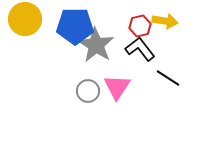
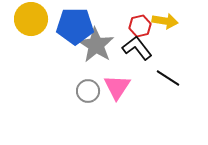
yellow circle: moved 6 px right
black L-shape: moved 3 px left, 1 px up
